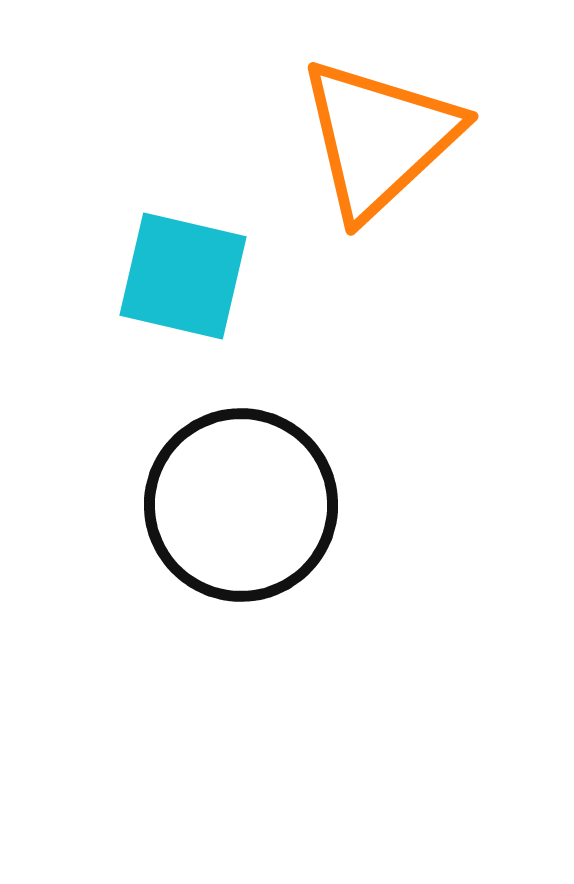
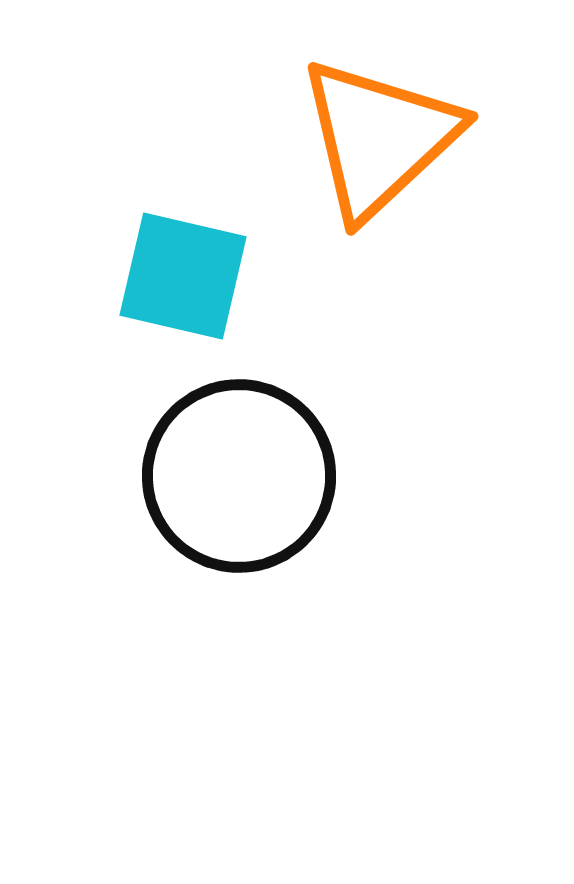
black circle: moved 2 px left, 29 px up
